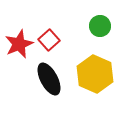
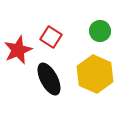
green circle: moved 5 px down
red square: moved 2 px right, 3 px up; rotated 15 degrees counterclockwise
red star: moved 1 px left, 6 px down
